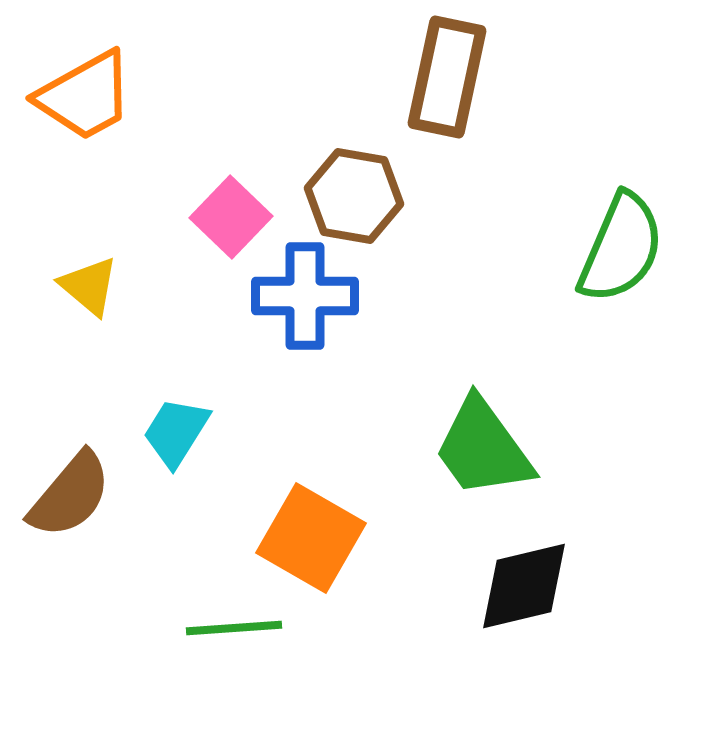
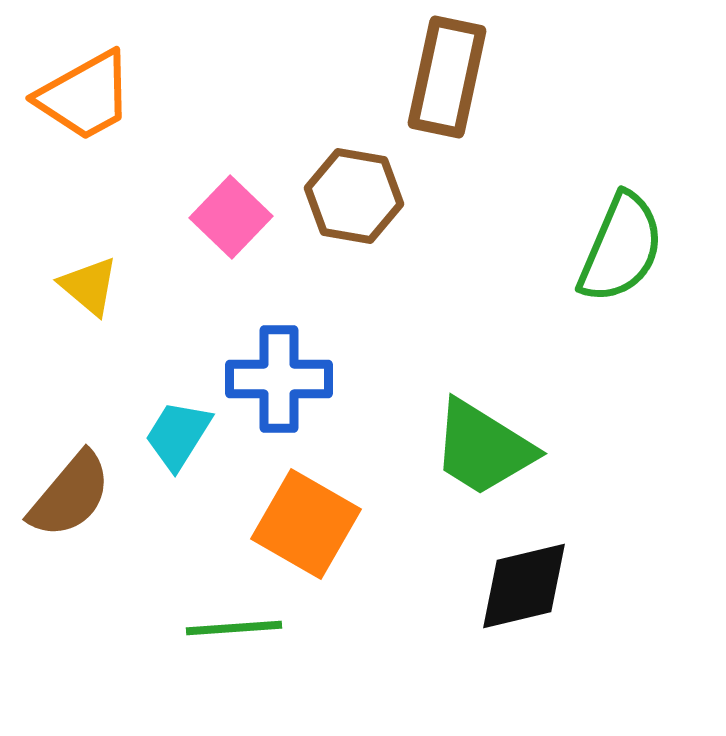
blue cross: moved 26 px left, 83 px down
cyan trapezoid: moved 2 px right, 3 px down
green trapezoid: rotated 22 degrees counterclockwise
orange square: moved 5 px left, 14 px up
